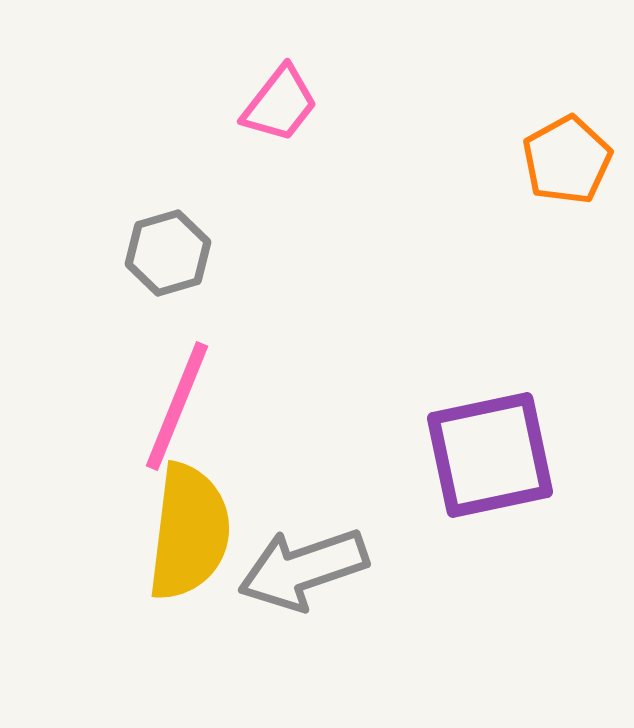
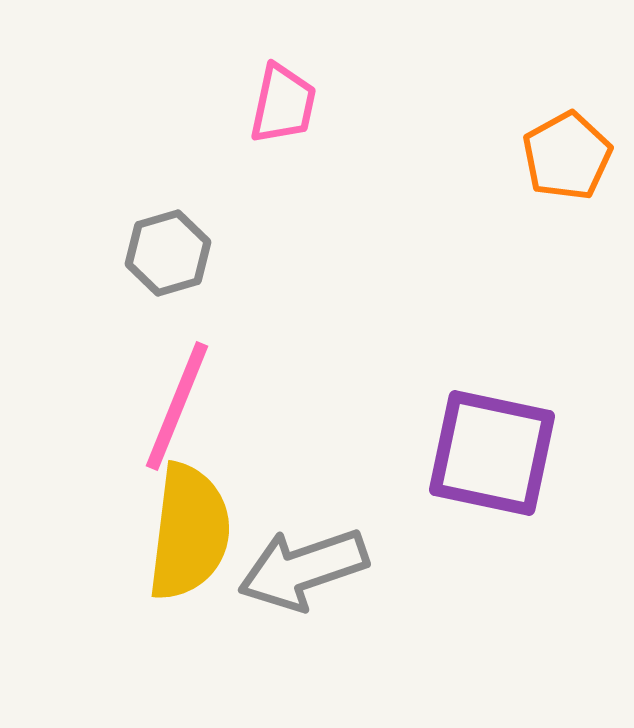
pink trapezoid: moved 3 px right; rotated 26 degrees counterclockwise
orange pentagon: moved 4 px up
purple square: moved 2 px right, 2 px up; rotated 24 degrees clockwise
